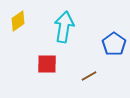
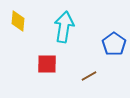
yellow diamond: rotated 50 degrees counterclockwise
